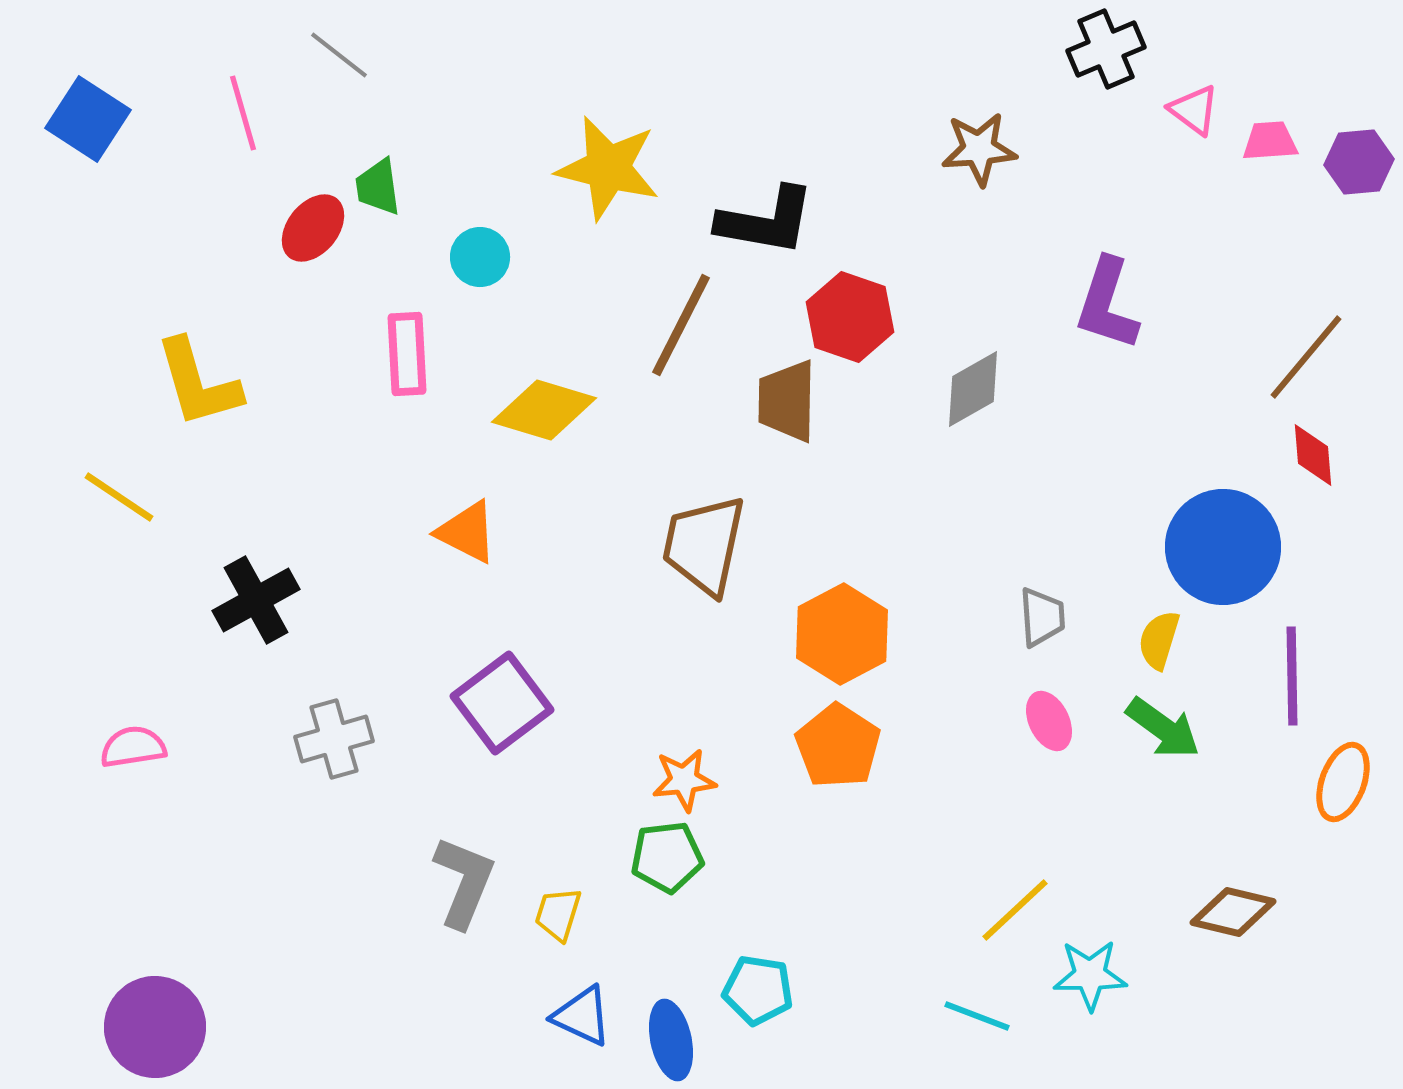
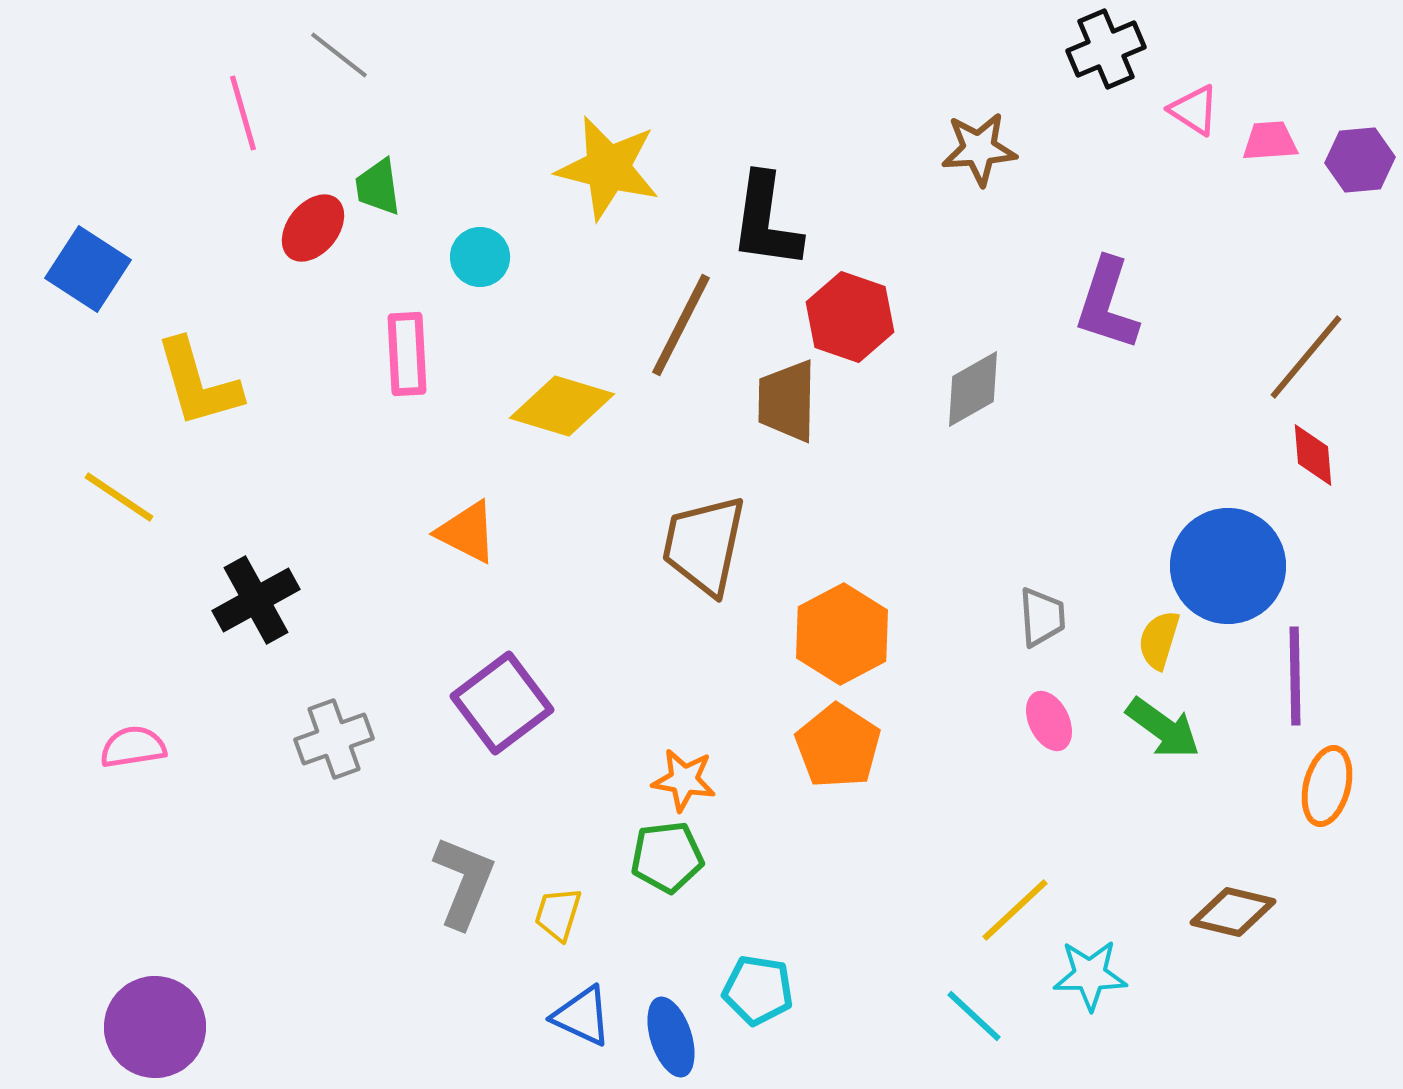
pink triangle at (1194, 110): rotated 4 degrees counterclockwise
blue square at (88, 119): moved 150 px down
purple hexagon at (1359, 162): moved 1 px right, 2 px up
black L-shape at (766, 221): rotated 88 degrees clockwise
yellow diamond at (544, 410): moved 18 px right, 4 px up
blue circle at (1223, 547): moved 5 px right, 19 px down
purple line at (1292, 676): moved 3 px right
gray cross at (334, 739): rotated 4 degrees counterclockwise
orange star at (684, 780): rotated 16 degrees clockwise
orange ellipse at (1343, 782): moved 16 px left, 4 px down; rotated 6 degrees counterclockwise
cyan line at (977, 1016): moved 3 px left; rotated 22 degrees clockwise
blue ellipse at (671, 1040): moved 3 px up; rotated 6 degrees counterclockwise
